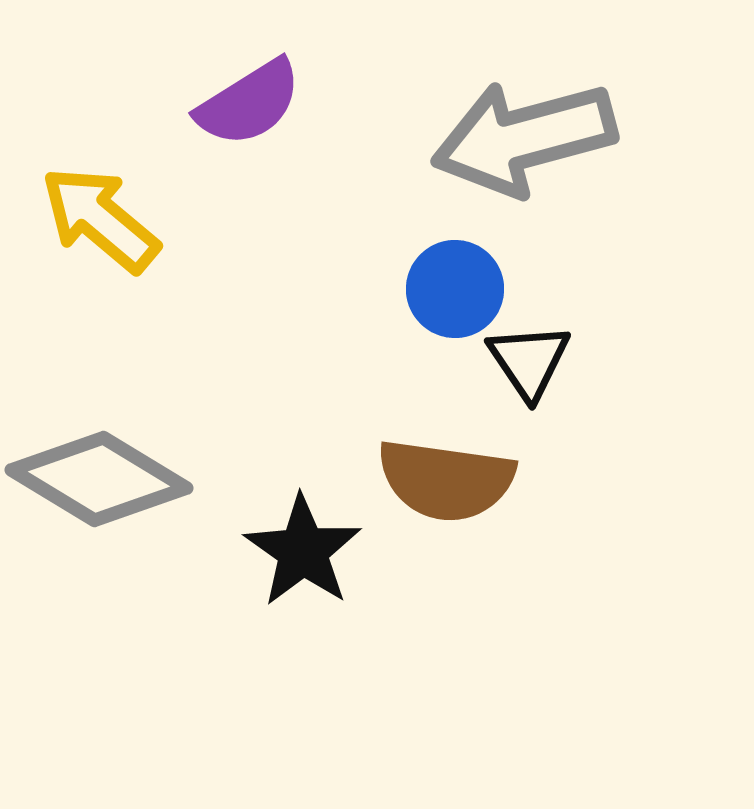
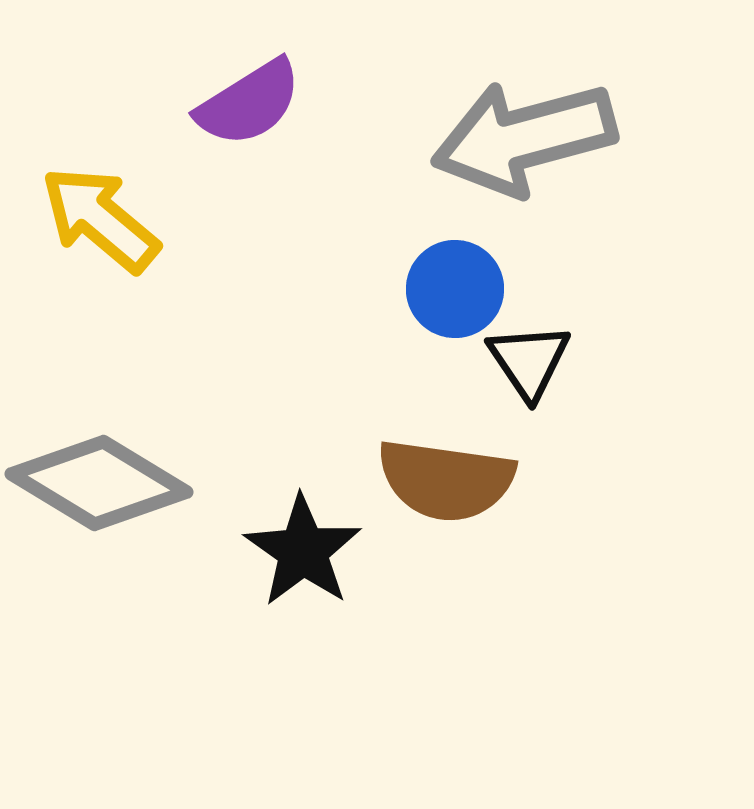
gray diamond: moved 4 px down
